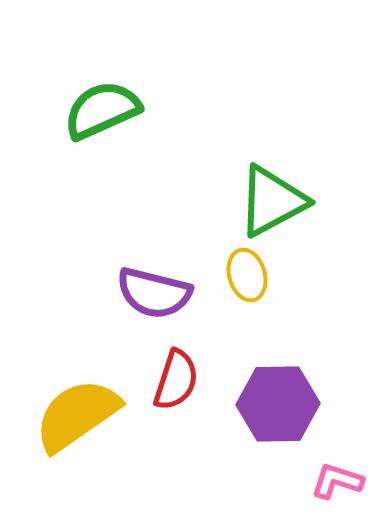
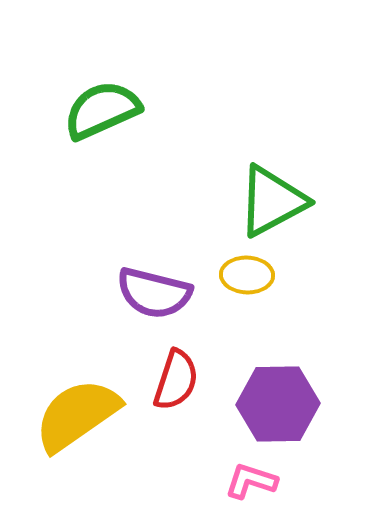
yellow ellipse: rotated 72 degrees counterclockwise
pink L-shape: moved 86 px left
